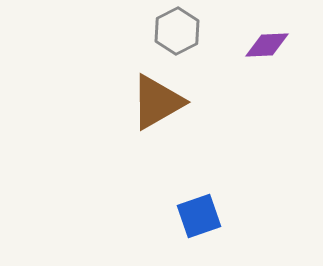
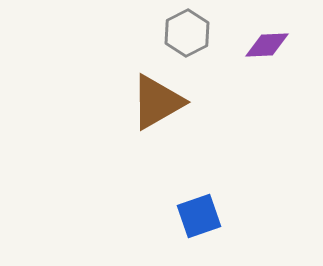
gray hexagon: moved 10 px right, 2 px down
